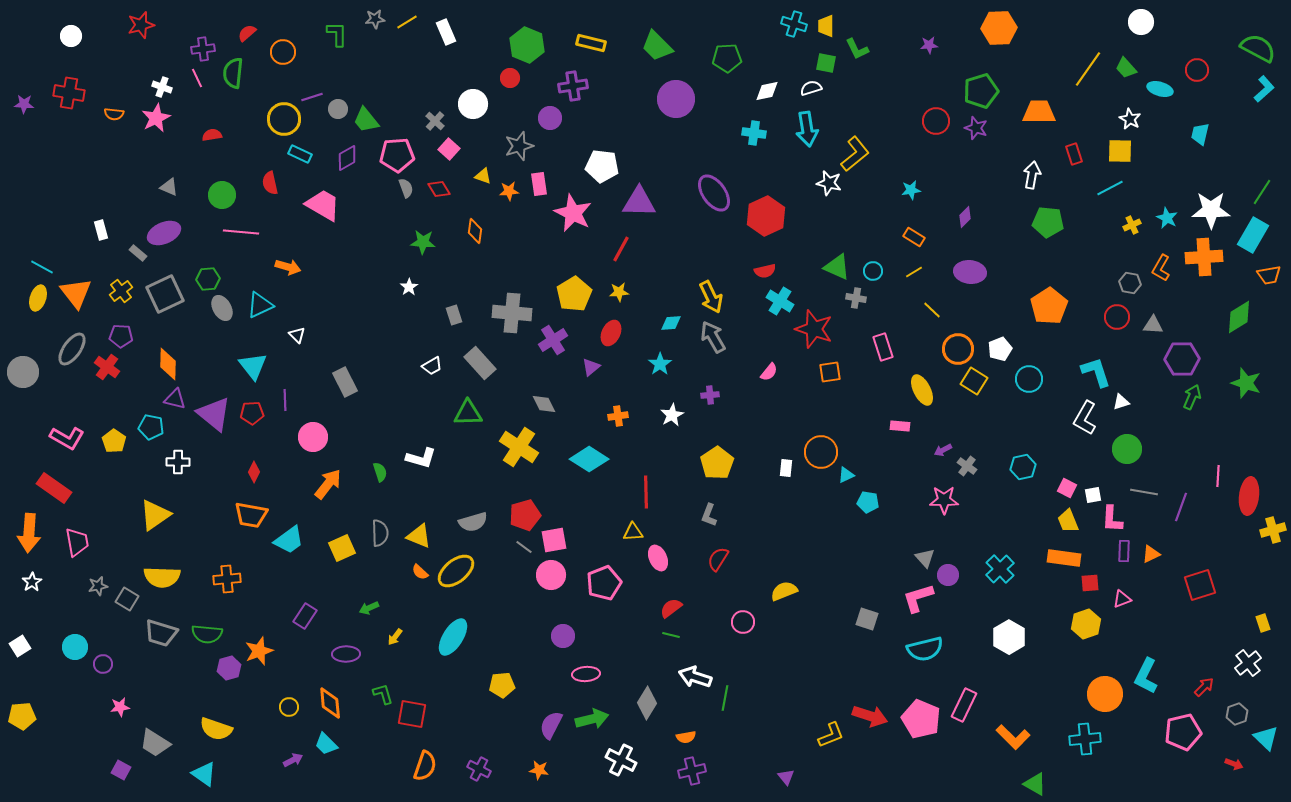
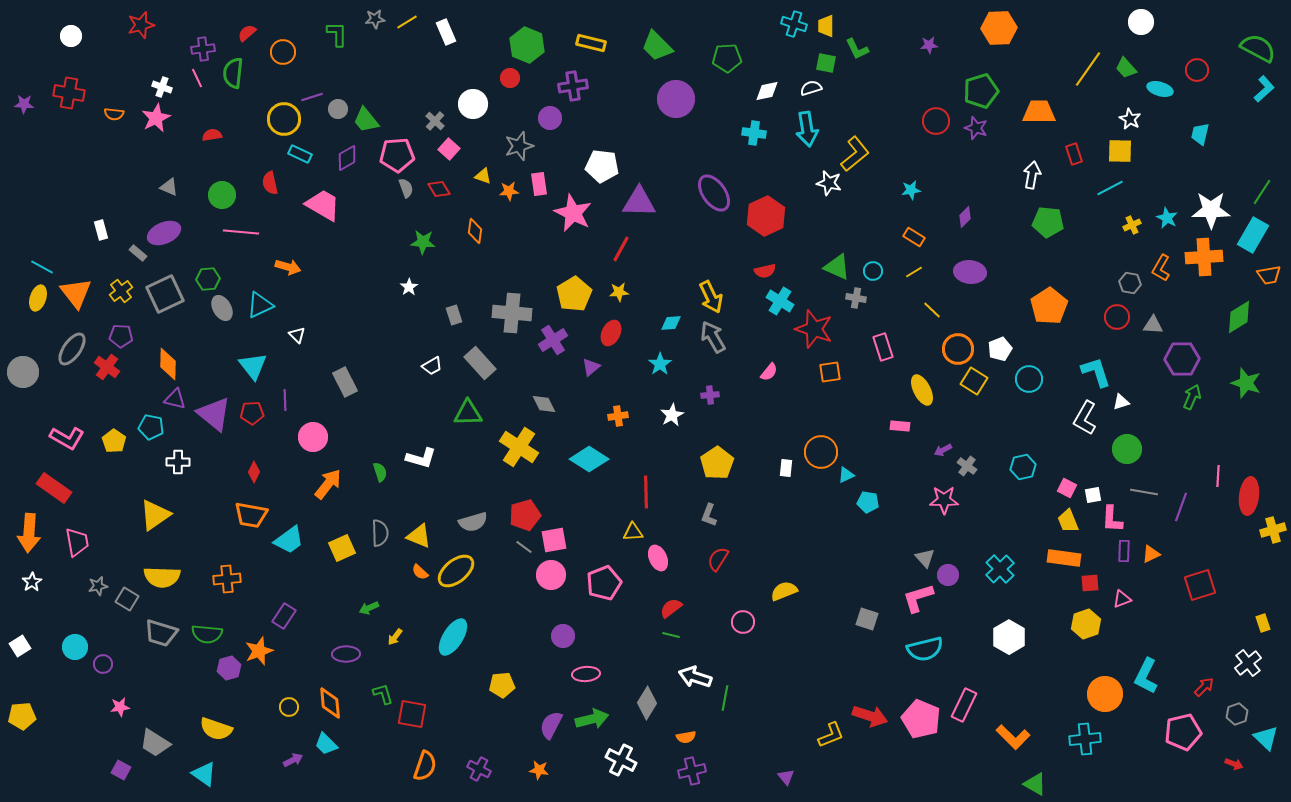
purple rectangle at (305, 616): moved 21 px left
